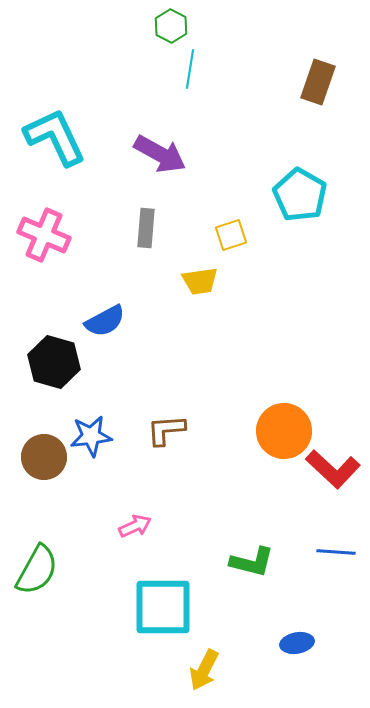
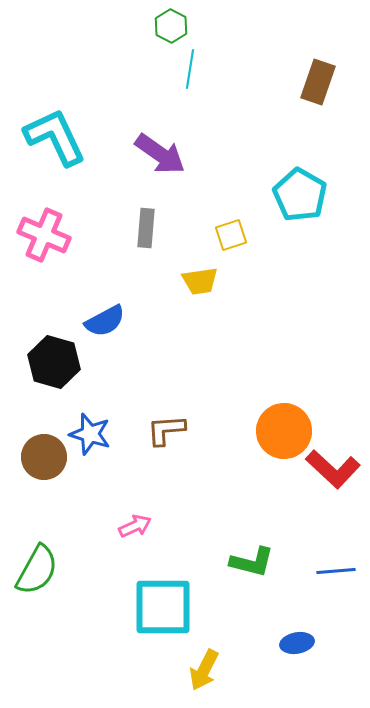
purple arrow: rotated 6 degrees clockwise
blue star: moved 1 px left, 2 px up; rotated 24 degrees clockwise
blue line: moved 19 px down; rotated 9 degrees counterclockwise
